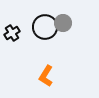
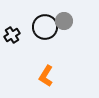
gray circle: moved 1 px right, 2 px up
black cross: moved 2 px down
